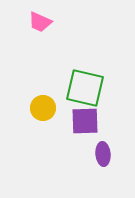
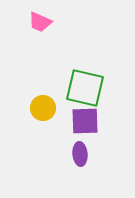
purple ellipse: moved 23 px left
